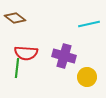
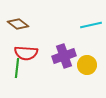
brown diamond: moved 3 px right, 6 px down
cyan line: moved 2 px right, 1 px down
purple cross: rotated 35 degrees counterclockwise
yellow circle: moved 12 px up
